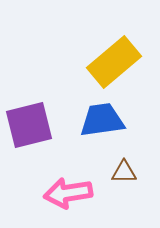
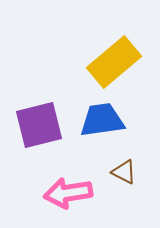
purple square: moved 10 px right
brown triangle: rotated 28 degrees clockwise
